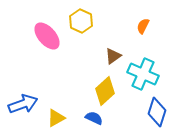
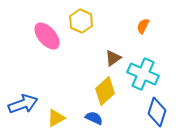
brown triangle: moved 2 px down
